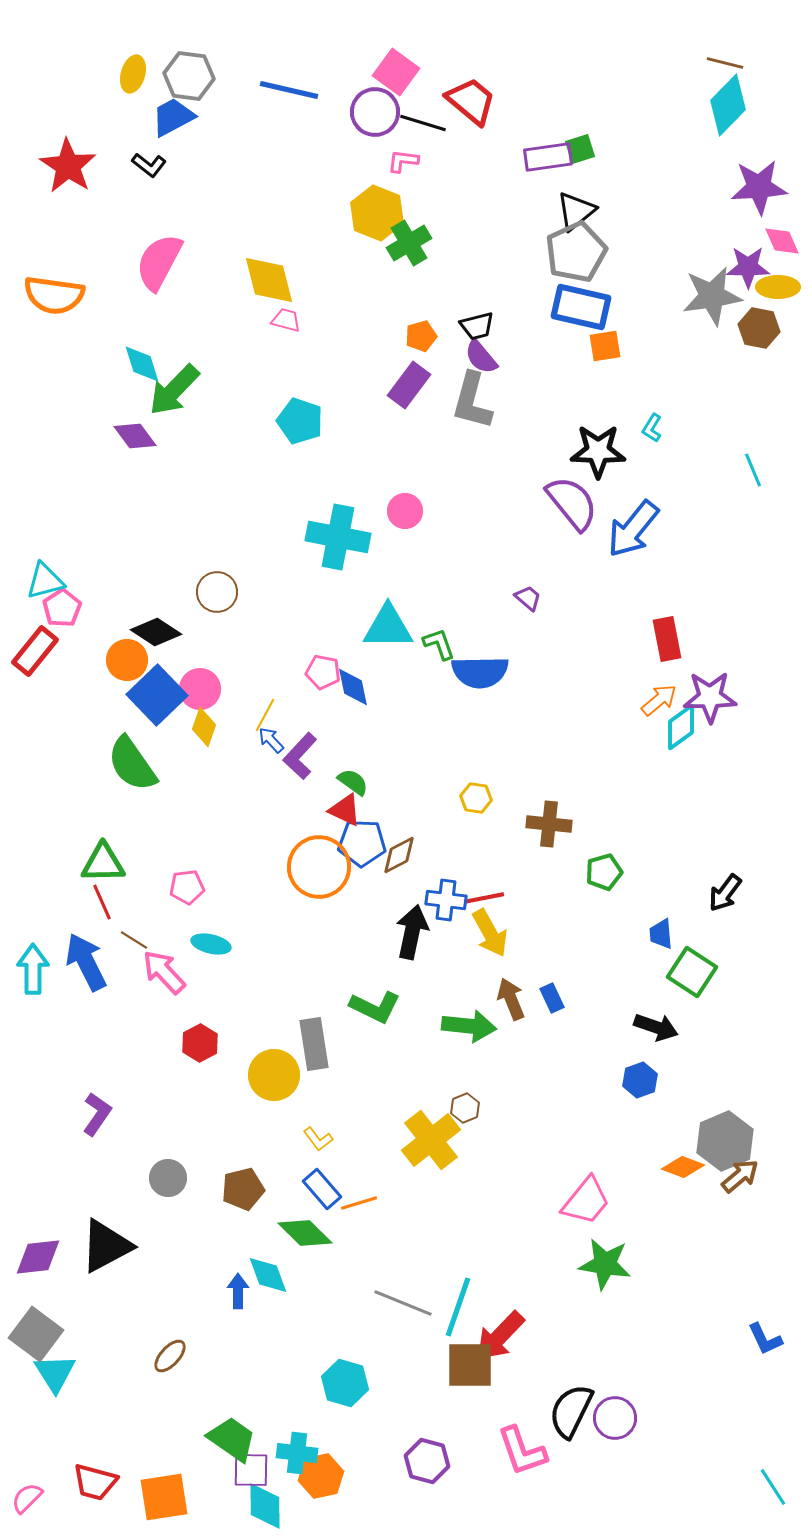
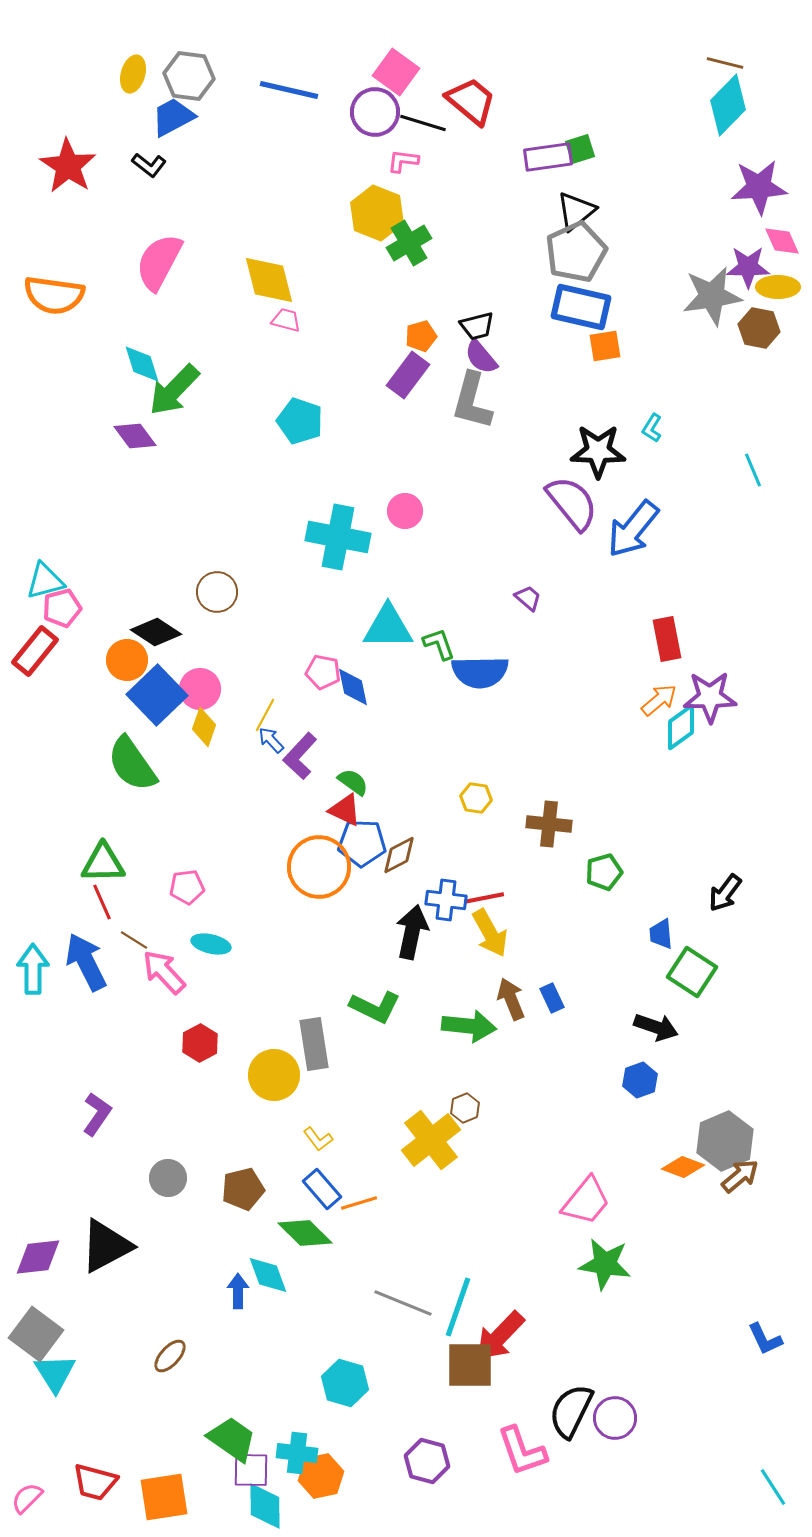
purple rectangle at (409, 385): moved 1 px left, 10 px up
pink pentagon at (62, 608): rotated 18 degrees clockwise
